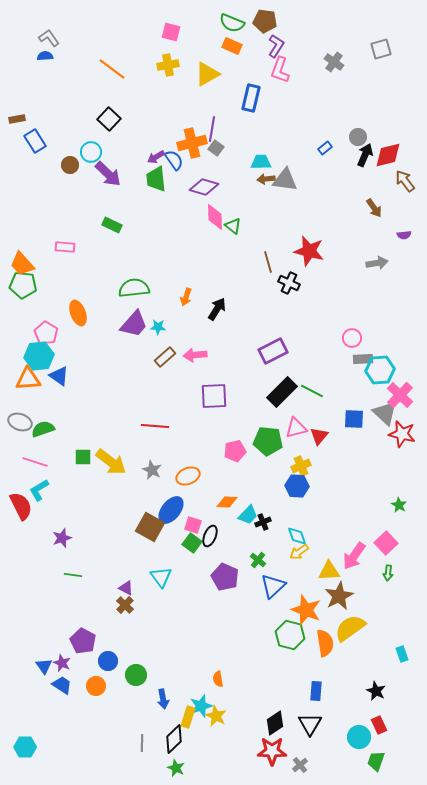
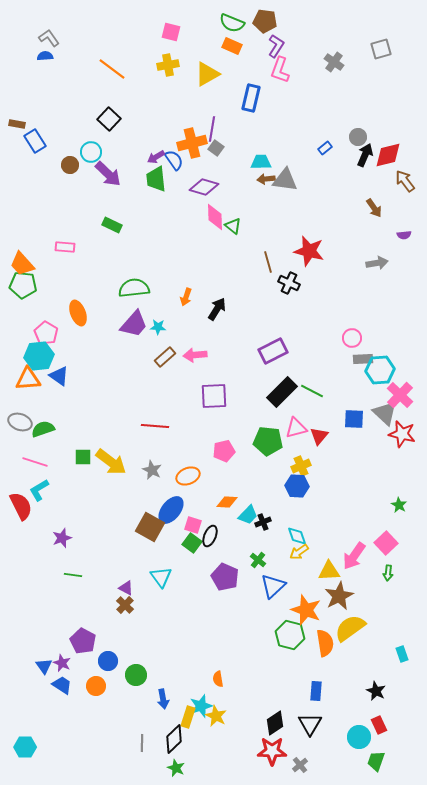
brown rectangle at (17, 119): moved 5 px down; rotated 21 degrees clockwise
pink pentagon at (235, 451): moved 11 px left
